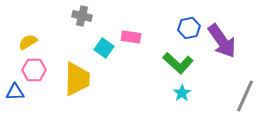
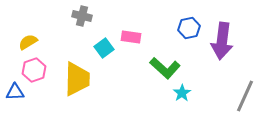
purple arrow: rotated 42 degrees clockwise
cyan square: rotated 18 degrees clockwise
green L-shape: moved 13 px left, 5 px down
pink hexagon: rotated 20 degrees counterclockwise
